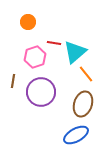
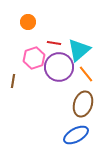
cyan triangle: moved 4 px right, 2 px up
pink hexagon: moved 1 px left, 1 px down
purple circle: moved 18 px right, 25 px up
